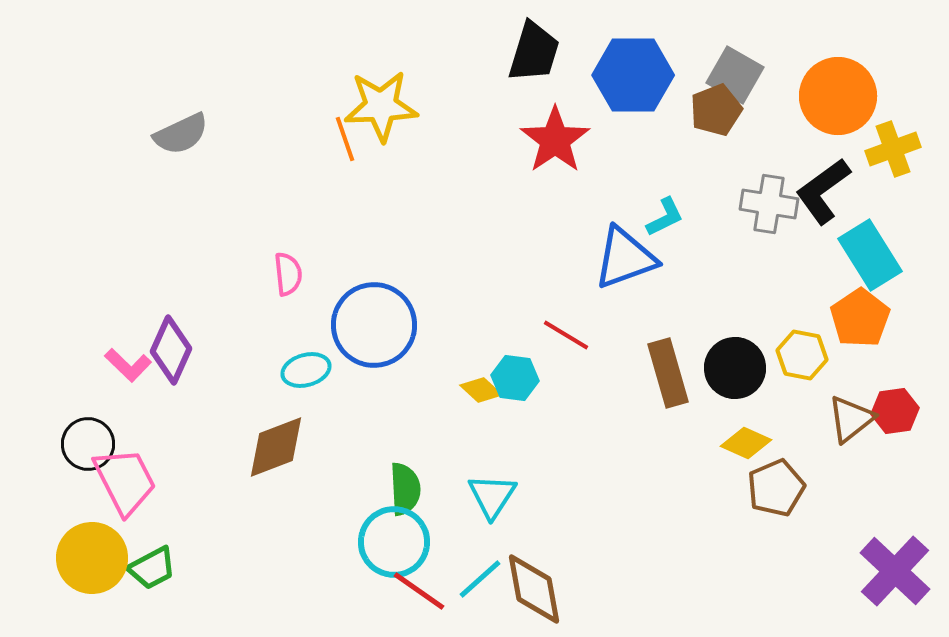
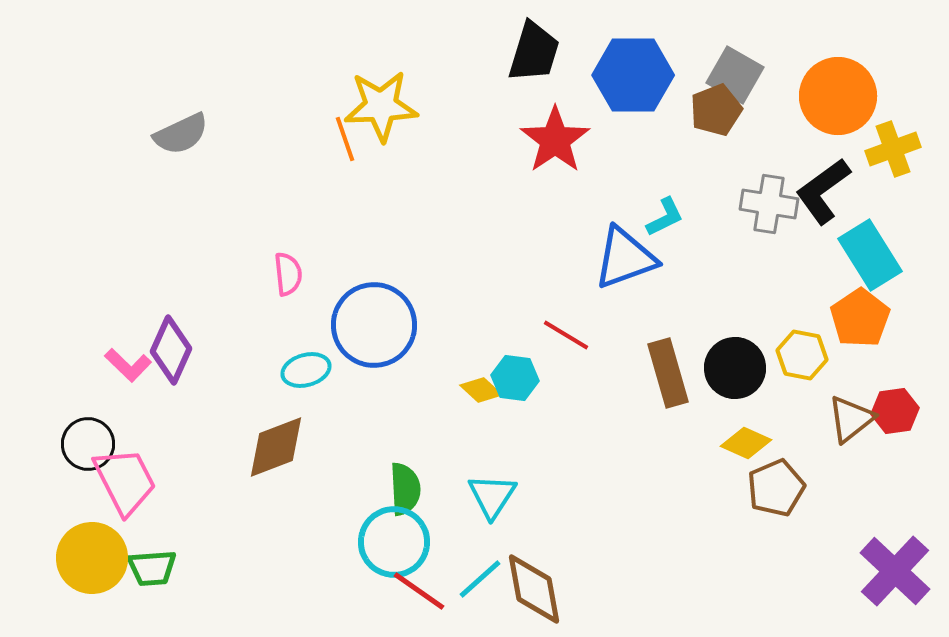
green trapezoid at (152, 568): rotated 24 degrees clockwise
